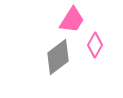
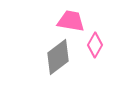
pink trapezoid: moved 1 px left, 1 px down; rotated 112 degrees counterclockwise
